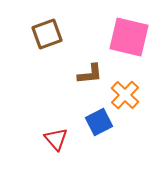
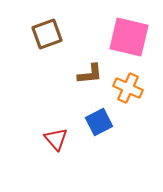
orange cross: moved 3 px right, 7 px up; rotated 20 degrees counterclockwise
